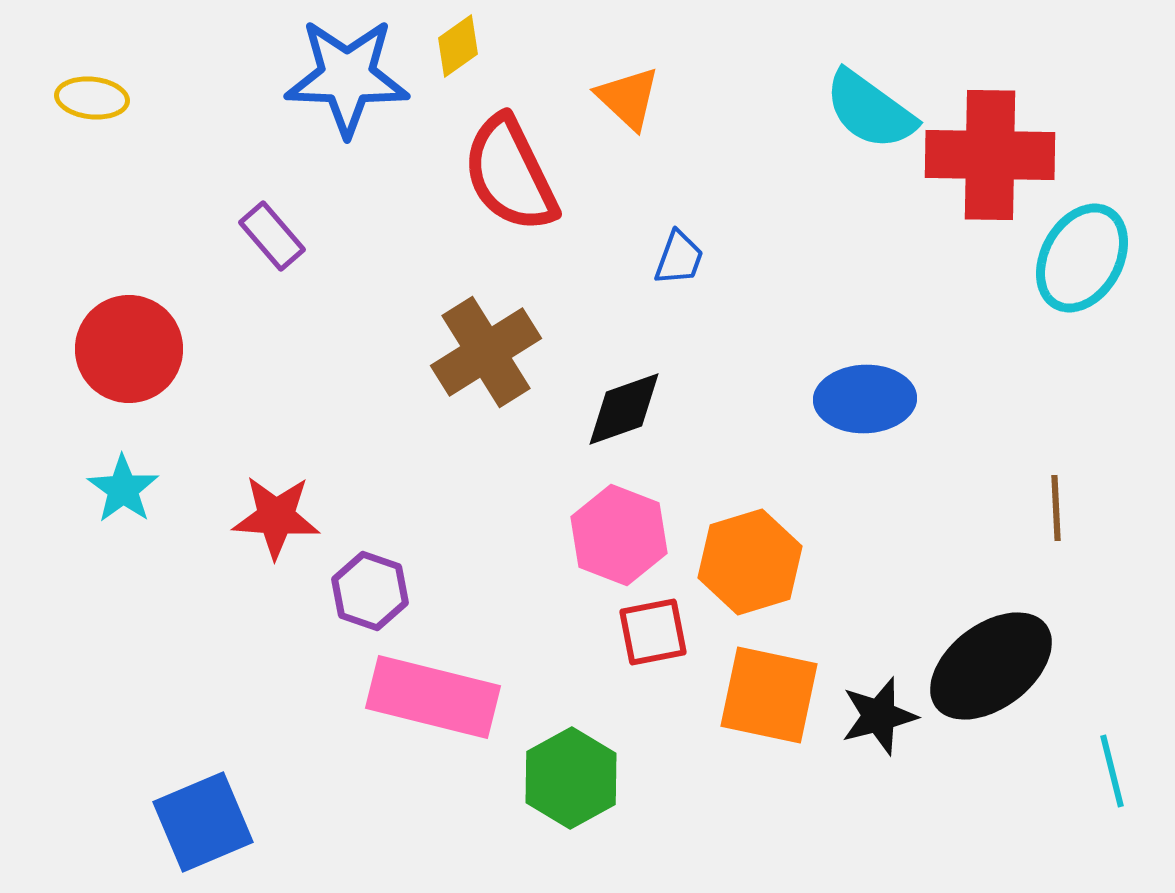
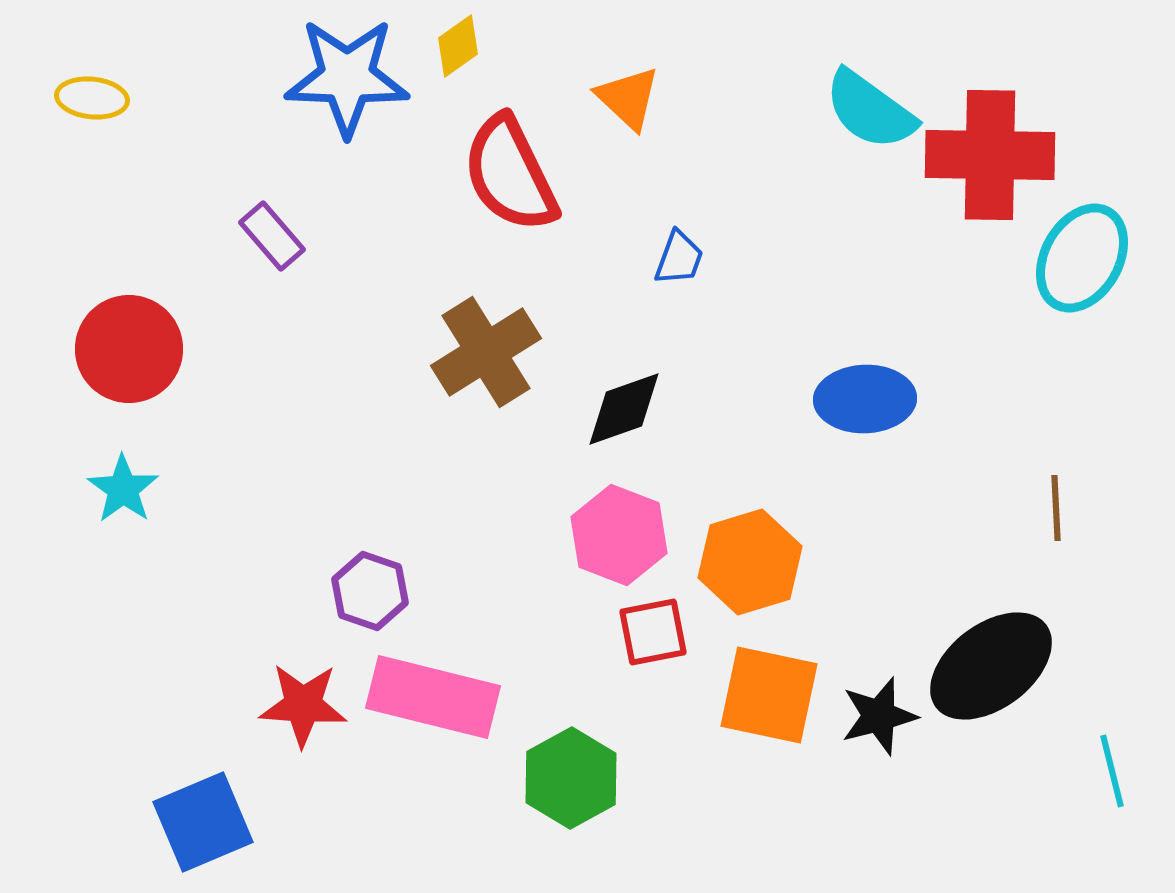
red star: moved 27 px right, 188 px down
